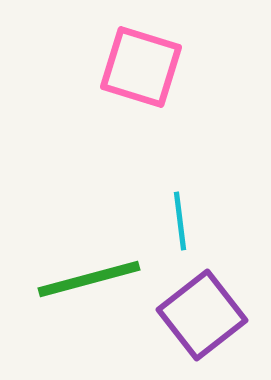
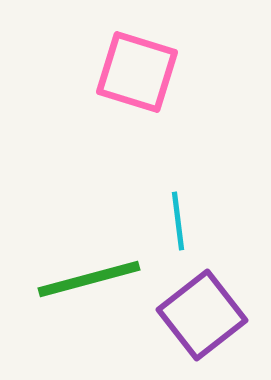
pink square: moved 4 px left, 5 px down
cyan line: moved 2 px left
